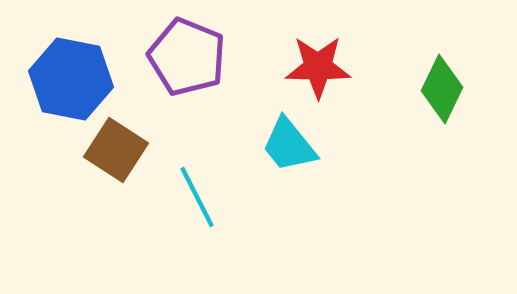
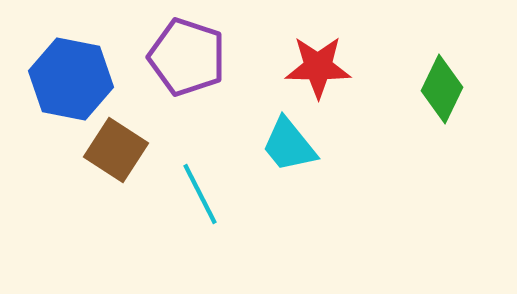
purple pentagon: rotated 4 degrees counterclockwise
cyan line: moved 3 px right, 3 px up
